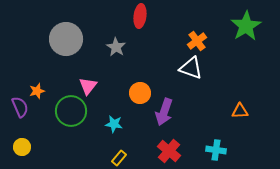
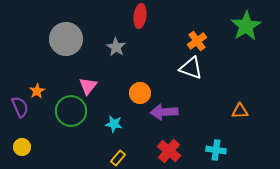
orange star: rotated 14 degrees counterclockwise
purple arrow: rotated 68 degrees clockwise
yellow rectangle: moved 1 px left
